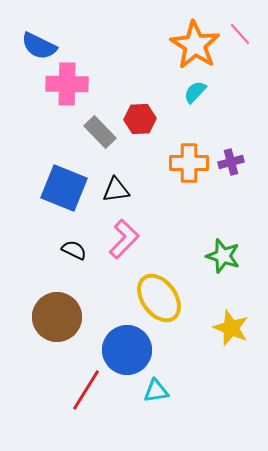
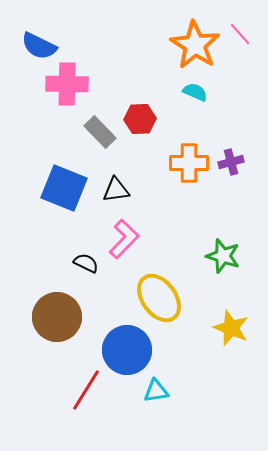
cyan semicircle: rotated 70 degrees clockwise
black semicircle: moved 12 px right, 13 px down
